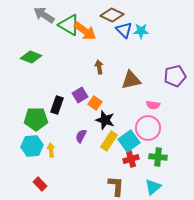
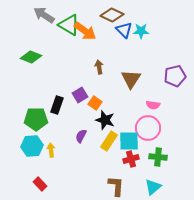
brown triangle: moved 1 px up; rotated 45 degrees counterclockwise
cyan square: rotated 35 degrees clockwise
